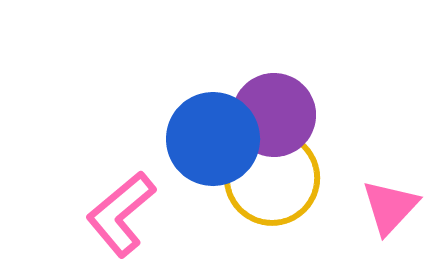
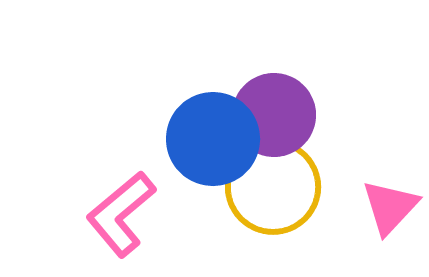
yellow circle: moved 1 px right, 9 px down
